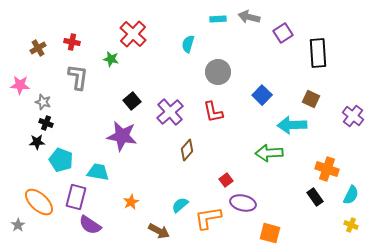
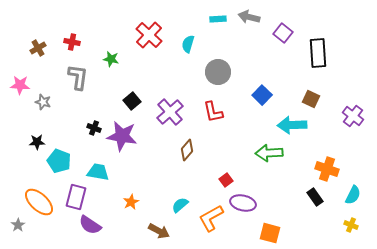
purple square at (283, 33): rotated 18 degrees counterclockwise
red cross at (133, 34): moved 16 px right, 1 px down
black cross at (46, 123): moved 48 px right, 5 px down
cyan pentagon at (61, 160): moved 2 px left, 1 px down
cyan semicircle at (351, 195): moved 2 px right
orange L-shape at (208, 218): moved 3 px right; rotated 20 degrees counterclockwise
